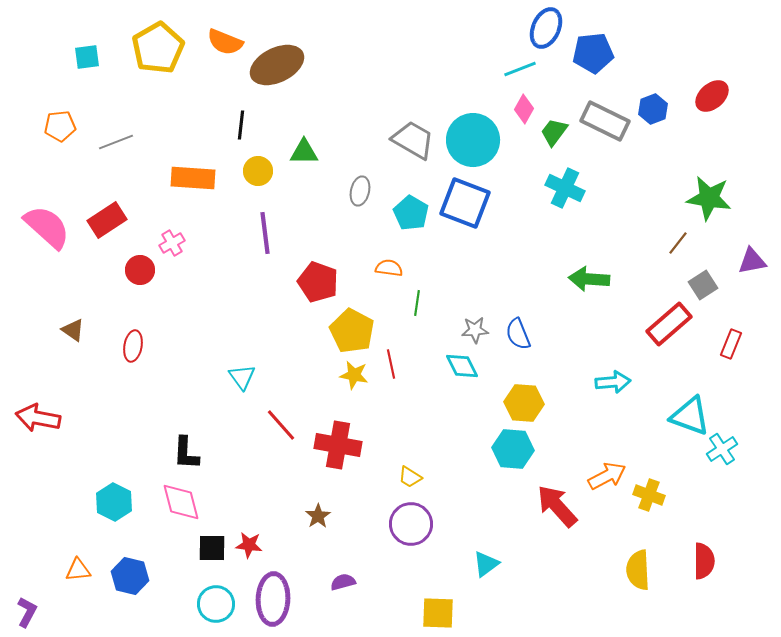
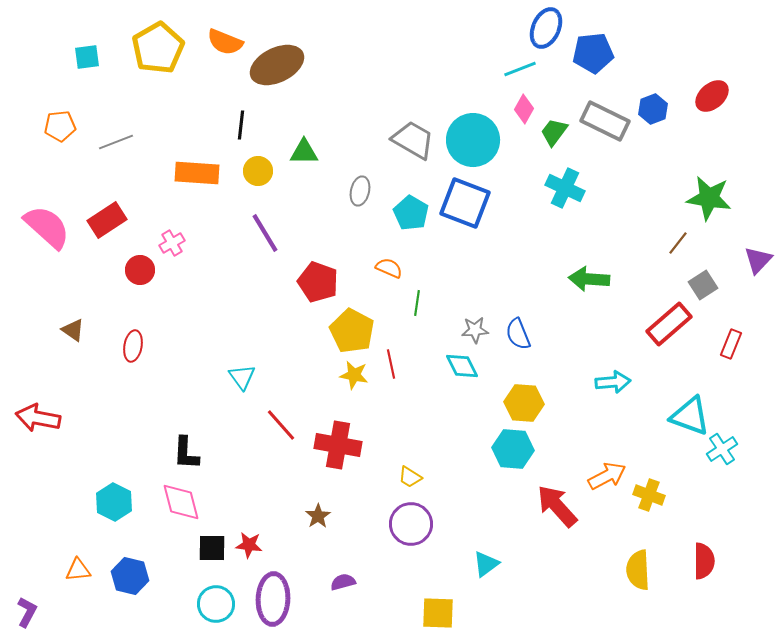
orange rectangle at (193, 178): moved 4 px right, 5 px up
purple line at (265, 233): rotated 24 degrees counterclockwise
purple triangle at (752, 261): moved 6 px right, 1 px up; rotated 36 degrees counterclockwise
orange semicircle at (389, 268): rotated 16 degrees clockwise
